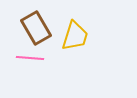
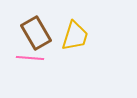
brown rectangle: moved 5 px down
